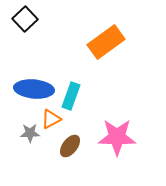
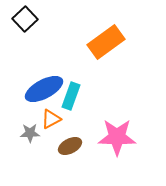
blue ellipse: moved 10 px right; rotated 33 degrees counterclockwise
brown ellipse: rotated 25 degrees clockwise
